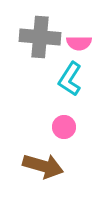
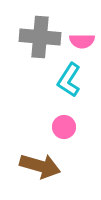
pink semicircle: moved 3 px right, 2 px up
cyan L-shape: moved 1 px left, 1 px down
brown arrow: moved 3 px left
